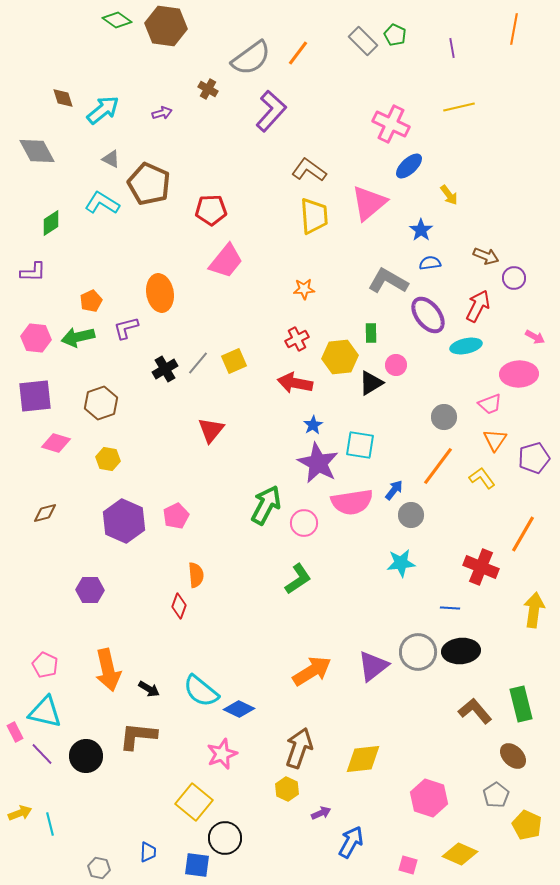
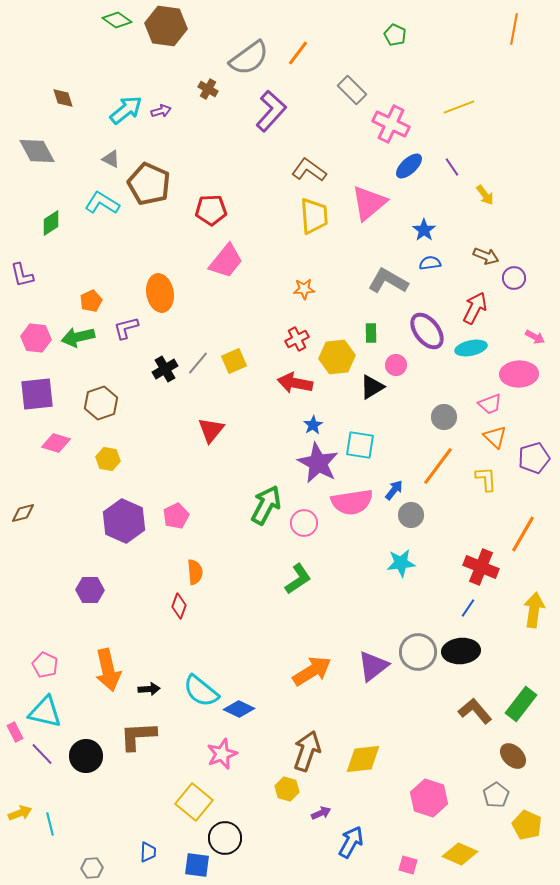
gray rectangle at (363, 41): moved 11 px left, 49 px down
purple line at (452, 48): moved 119 px down; rotated 24 degrees counterclockwise
gray semicircle at (251, 58): moved 2 px left
yellow line at (459, 107): rotated 8 degrees counterclockwise
cyan arrow at (103, 110): moved 23 px right
purple arrow at (162, 113): moved 1 px left, 2 px up
yellow arrow at (449, 195): moved 36 px right
blue star at (421, 230): moved 3 px right
purple L-shape at (33, 272): moved 11 px left, 3 px down; rotated 76 degrees clockwise
red arrow at (478, 306): moved 3 px left, 2 px down
purple ellipse at (428, 315): moved 1 px left, 16 px down
cyan ellipse at (466, 346): moved 5 px right, 2 px down
yellow hexagon at (340, 357): moved 3 px left
black triangle at (371, 383): moved 1 px right, 4 px down
purple square at (35, 396): moved 2 px right, 2 px up
orange triangle at (495, 440): moved 3 px up; rotated 20 degrees counterclockwise
yellow L-shape at (482, 478): moved 4 px right, 1 px down; rotated 32 degrees clockwise
brown diamond at (45, 513): moved 22 px left
orange semicircle at (196, 575): moved 1 px left, 3 px up
blue line at (450, 608): moved 18 px right; rotated 60 degrees counterclockwise
black arrow at (149, 689): rotated 35 degrees counterclockwise
green rectangle at (521, 704): rotated 52 degrees clockwise
brown L-shape at (138, 736): rotated 9 degrees counterclockwise
brown arrow at (299, 748): moved 8 px right, 3 px down
yellow hexagon at (287, 789): rotated 10 degrees counterclockwise
gray hexagon at (99, 868): moved 7 px left; rotated 15 degrees counterclockwise
